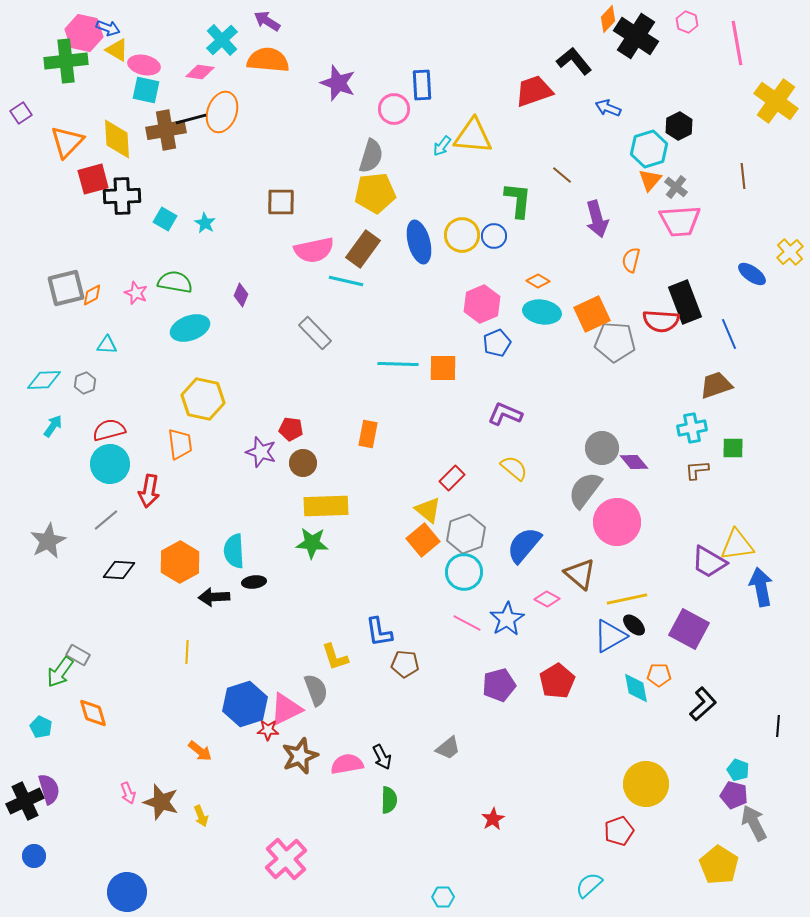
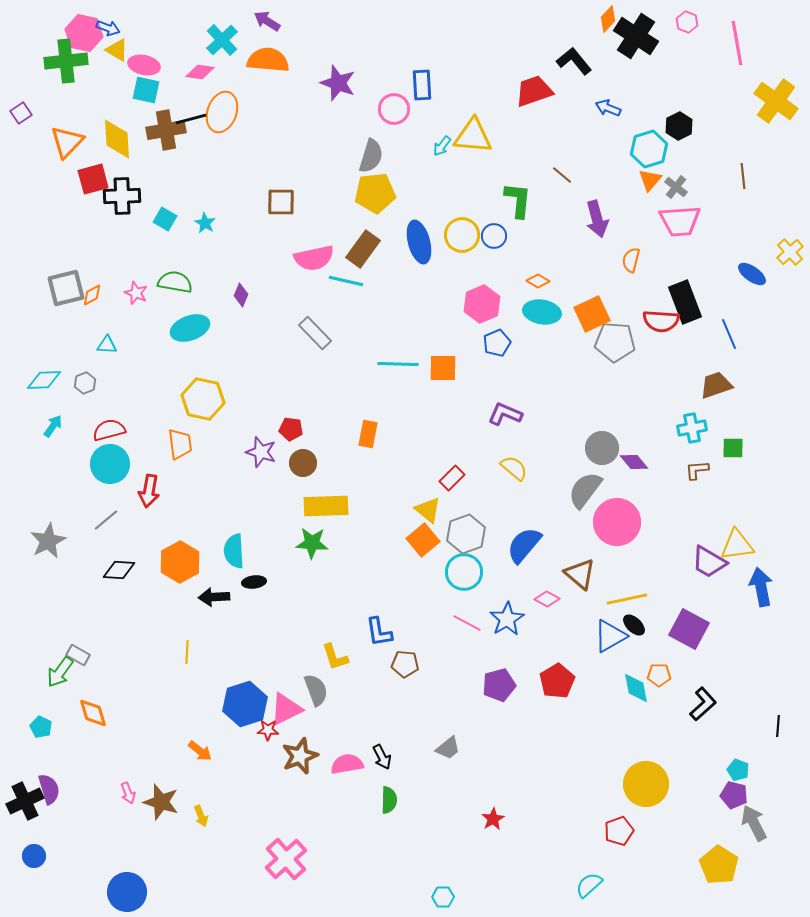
pink semicircle at (314, 250): moved 8 px down
